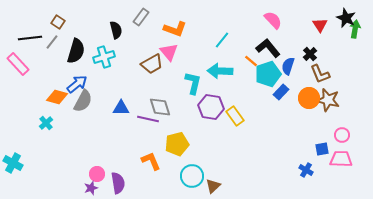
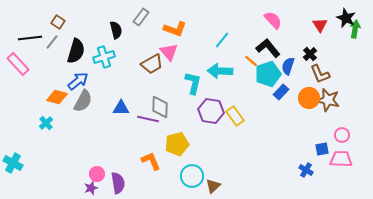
blue arrow at (77, 84): moved 1 px right, 3 px up
gray diamond at (160, 107): rotated 20 degrees clockwise
purple hexagon at (211, 107): moved 4 px down
